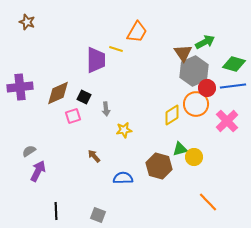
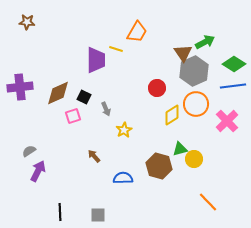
brown star: rotated 14 degrees counterclockwise
green diamond: rotated 15 degrees clockwise
red circle: moved 50 px left
gray arrow: rotated 16 degrees counterclockwise
yellow star: rotated 21 degrees counterclockwise
yellow circle: moved 2 px down
black line: moved 4 px right, 1 px down
gray square: rotated 21 degrees counterclockwise
